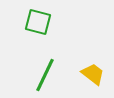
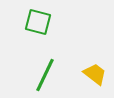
yellow trapezoid: moved 2 px right
